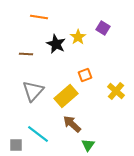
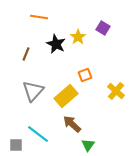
brown line: rotated 72 degrees counterclockwise
